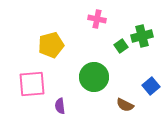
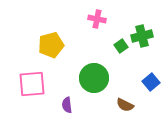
green circle: moved 1 px down
blue square: moved 4 px up
purple semicircle: moved 7 px right, 1 px up
